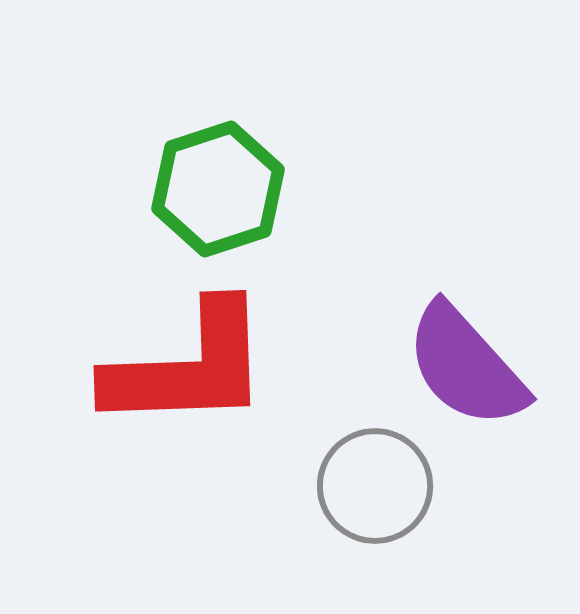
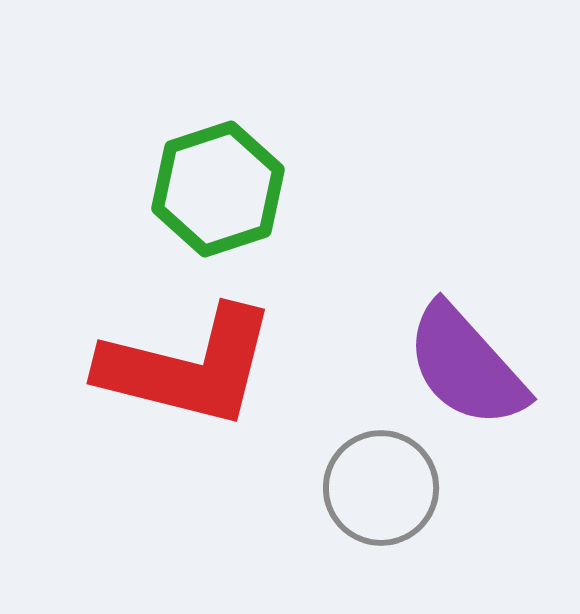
red L-shape: rotated 16 degrees clockwise
gray circle: moved 6 px right, 2 px down
